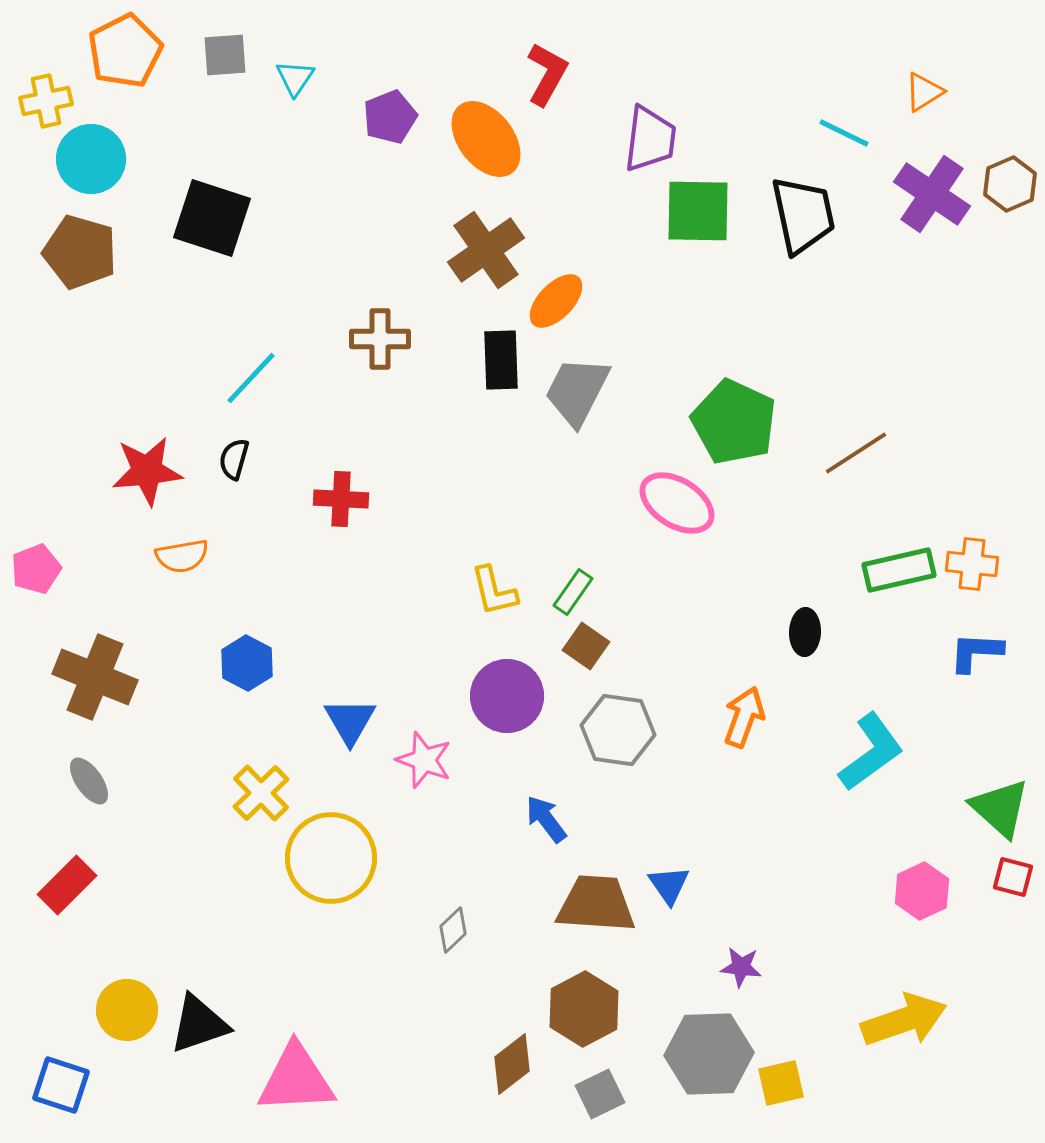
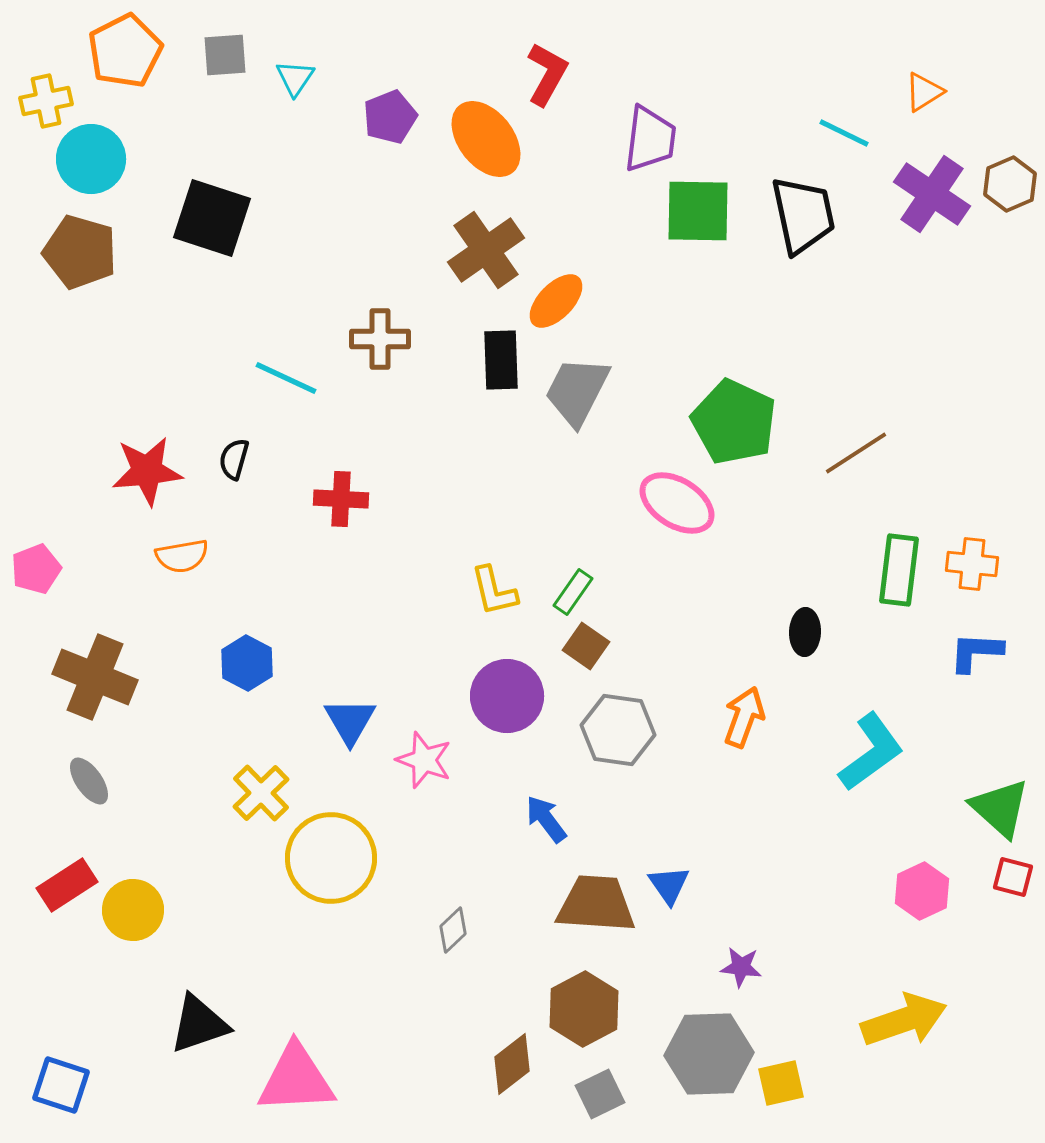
cyan line at (251, 378): moved 35 px right; rotated 72 degrees clockwise
green rectangle at (899, 570): rotated 70 degrees counterclockwise
red rectangle at (67, 885): rotated 12 degrees clockwise
yellow circle at (127, 1010): moved 6 px right, 100 px up
